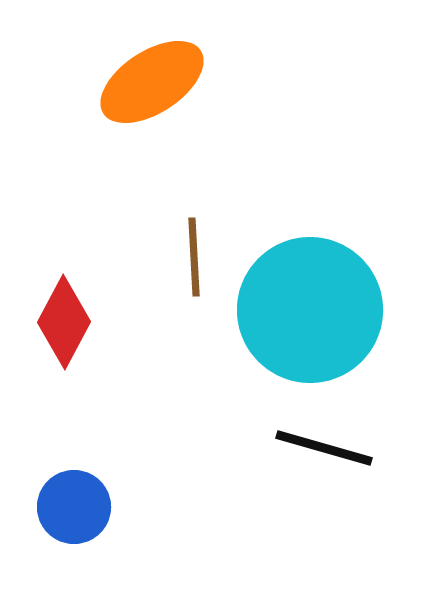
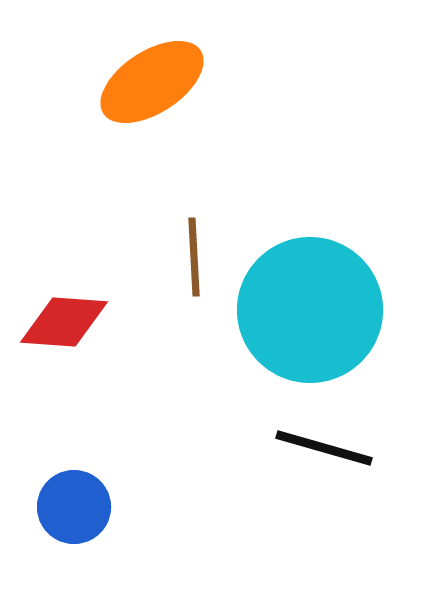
red diamond: rotated 66 degrees clockwise
